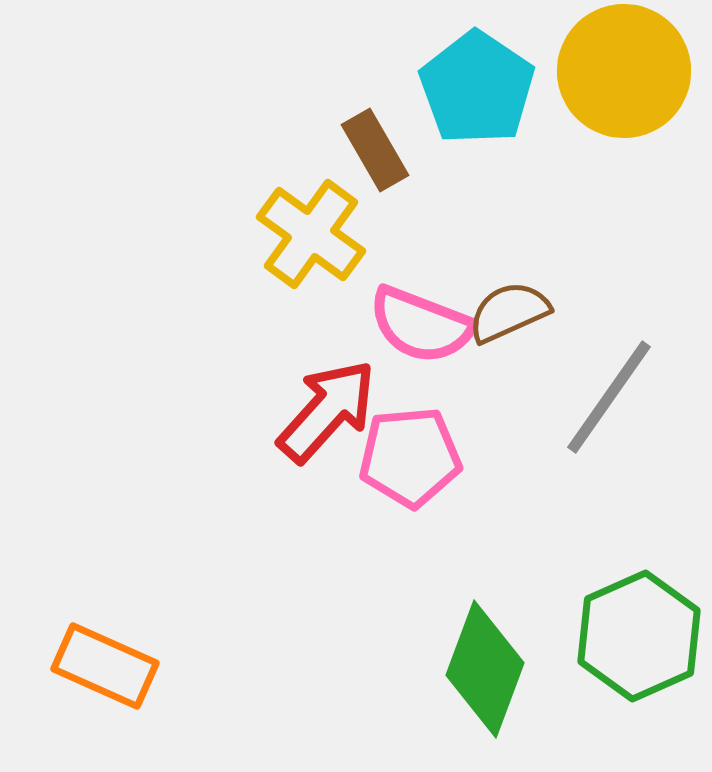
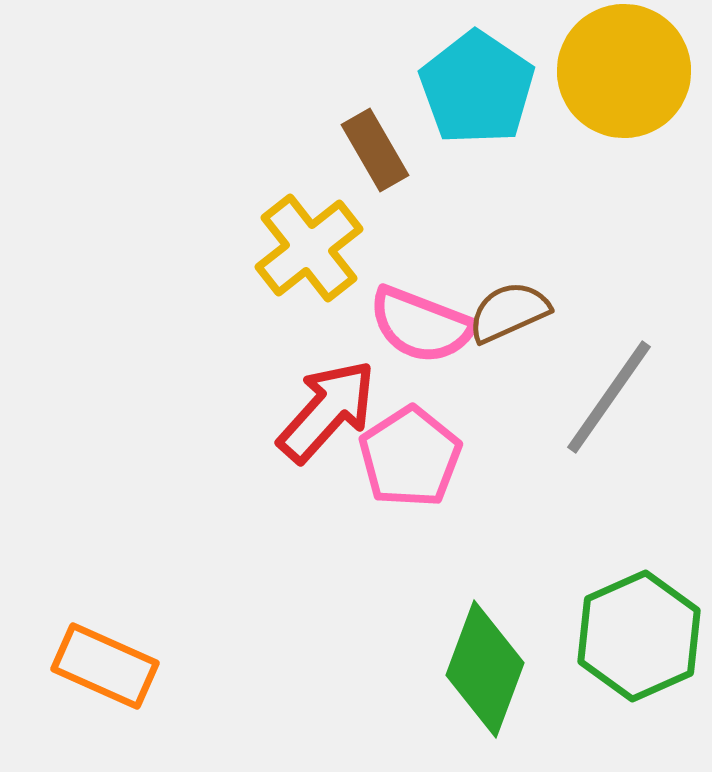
yellow cross: moved 2 px left, 14 px down; rotated 16 degrees clockwise
pink pentagon: rotated 28 degrees counterclockwise
